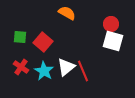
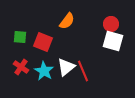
orange semicircle: moved 8 px down; rotated 96 degrees clockwise
red square: rotated 18 degrees counterclockwise
